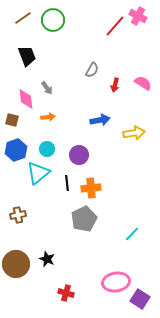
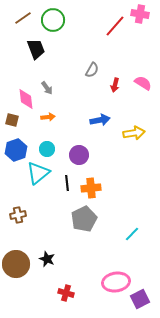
pink cross: moved 2 px right, 2 px up; rotated 18 degrees counterclockwise
black trapezoid: moved 9 px right, 7 px up
purple square: rotated 30 degrees clockwise
